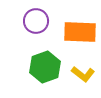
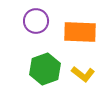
green hexagon: moved 2 px down
